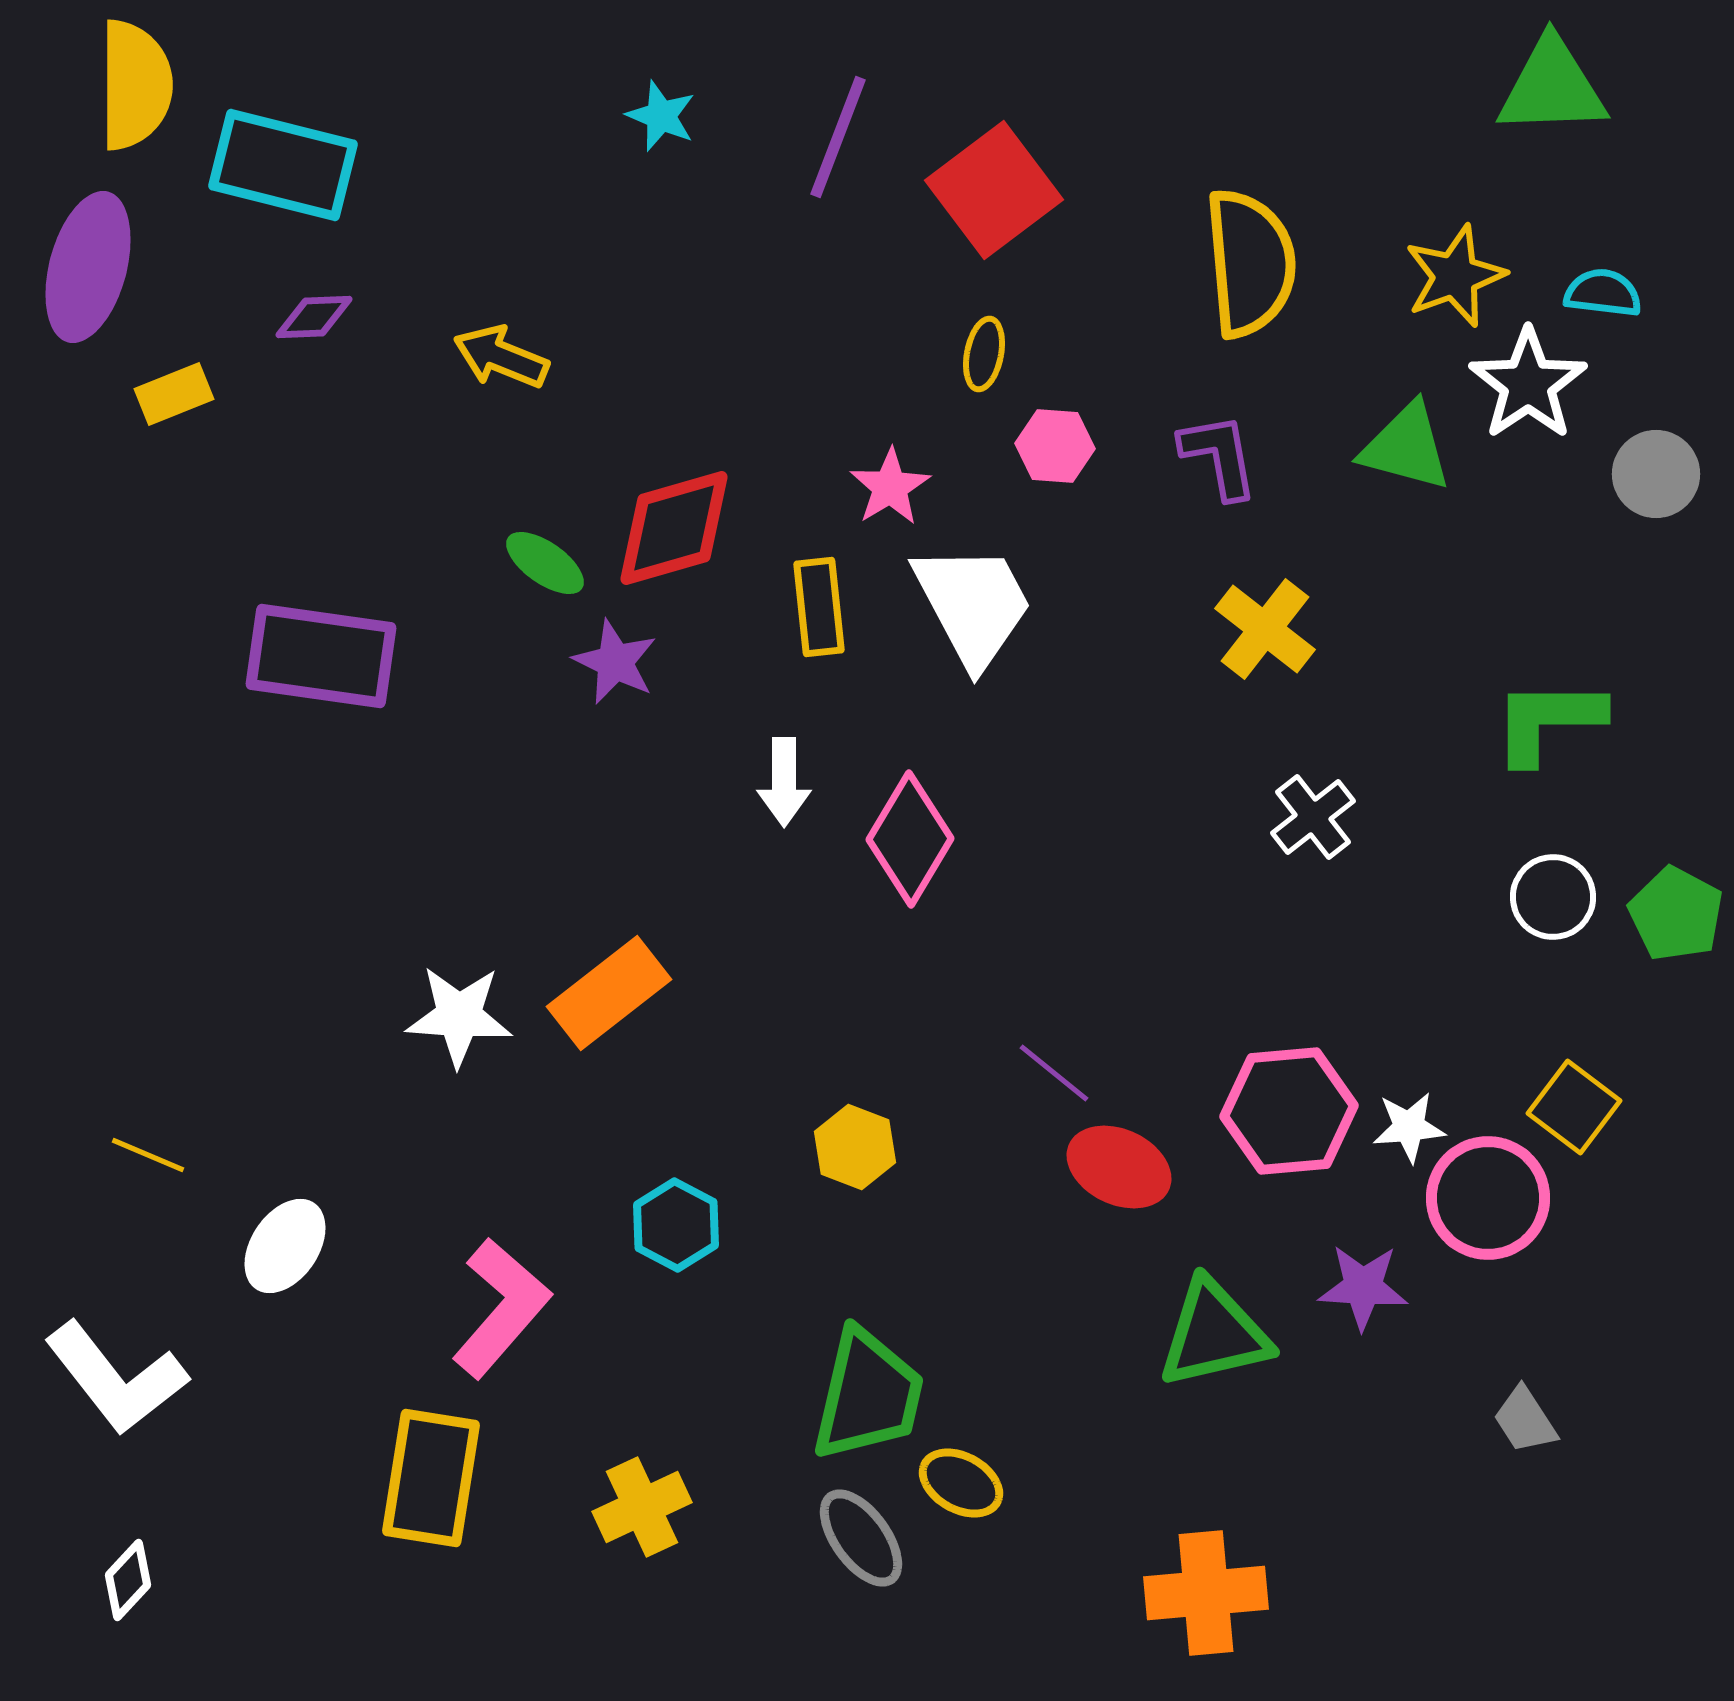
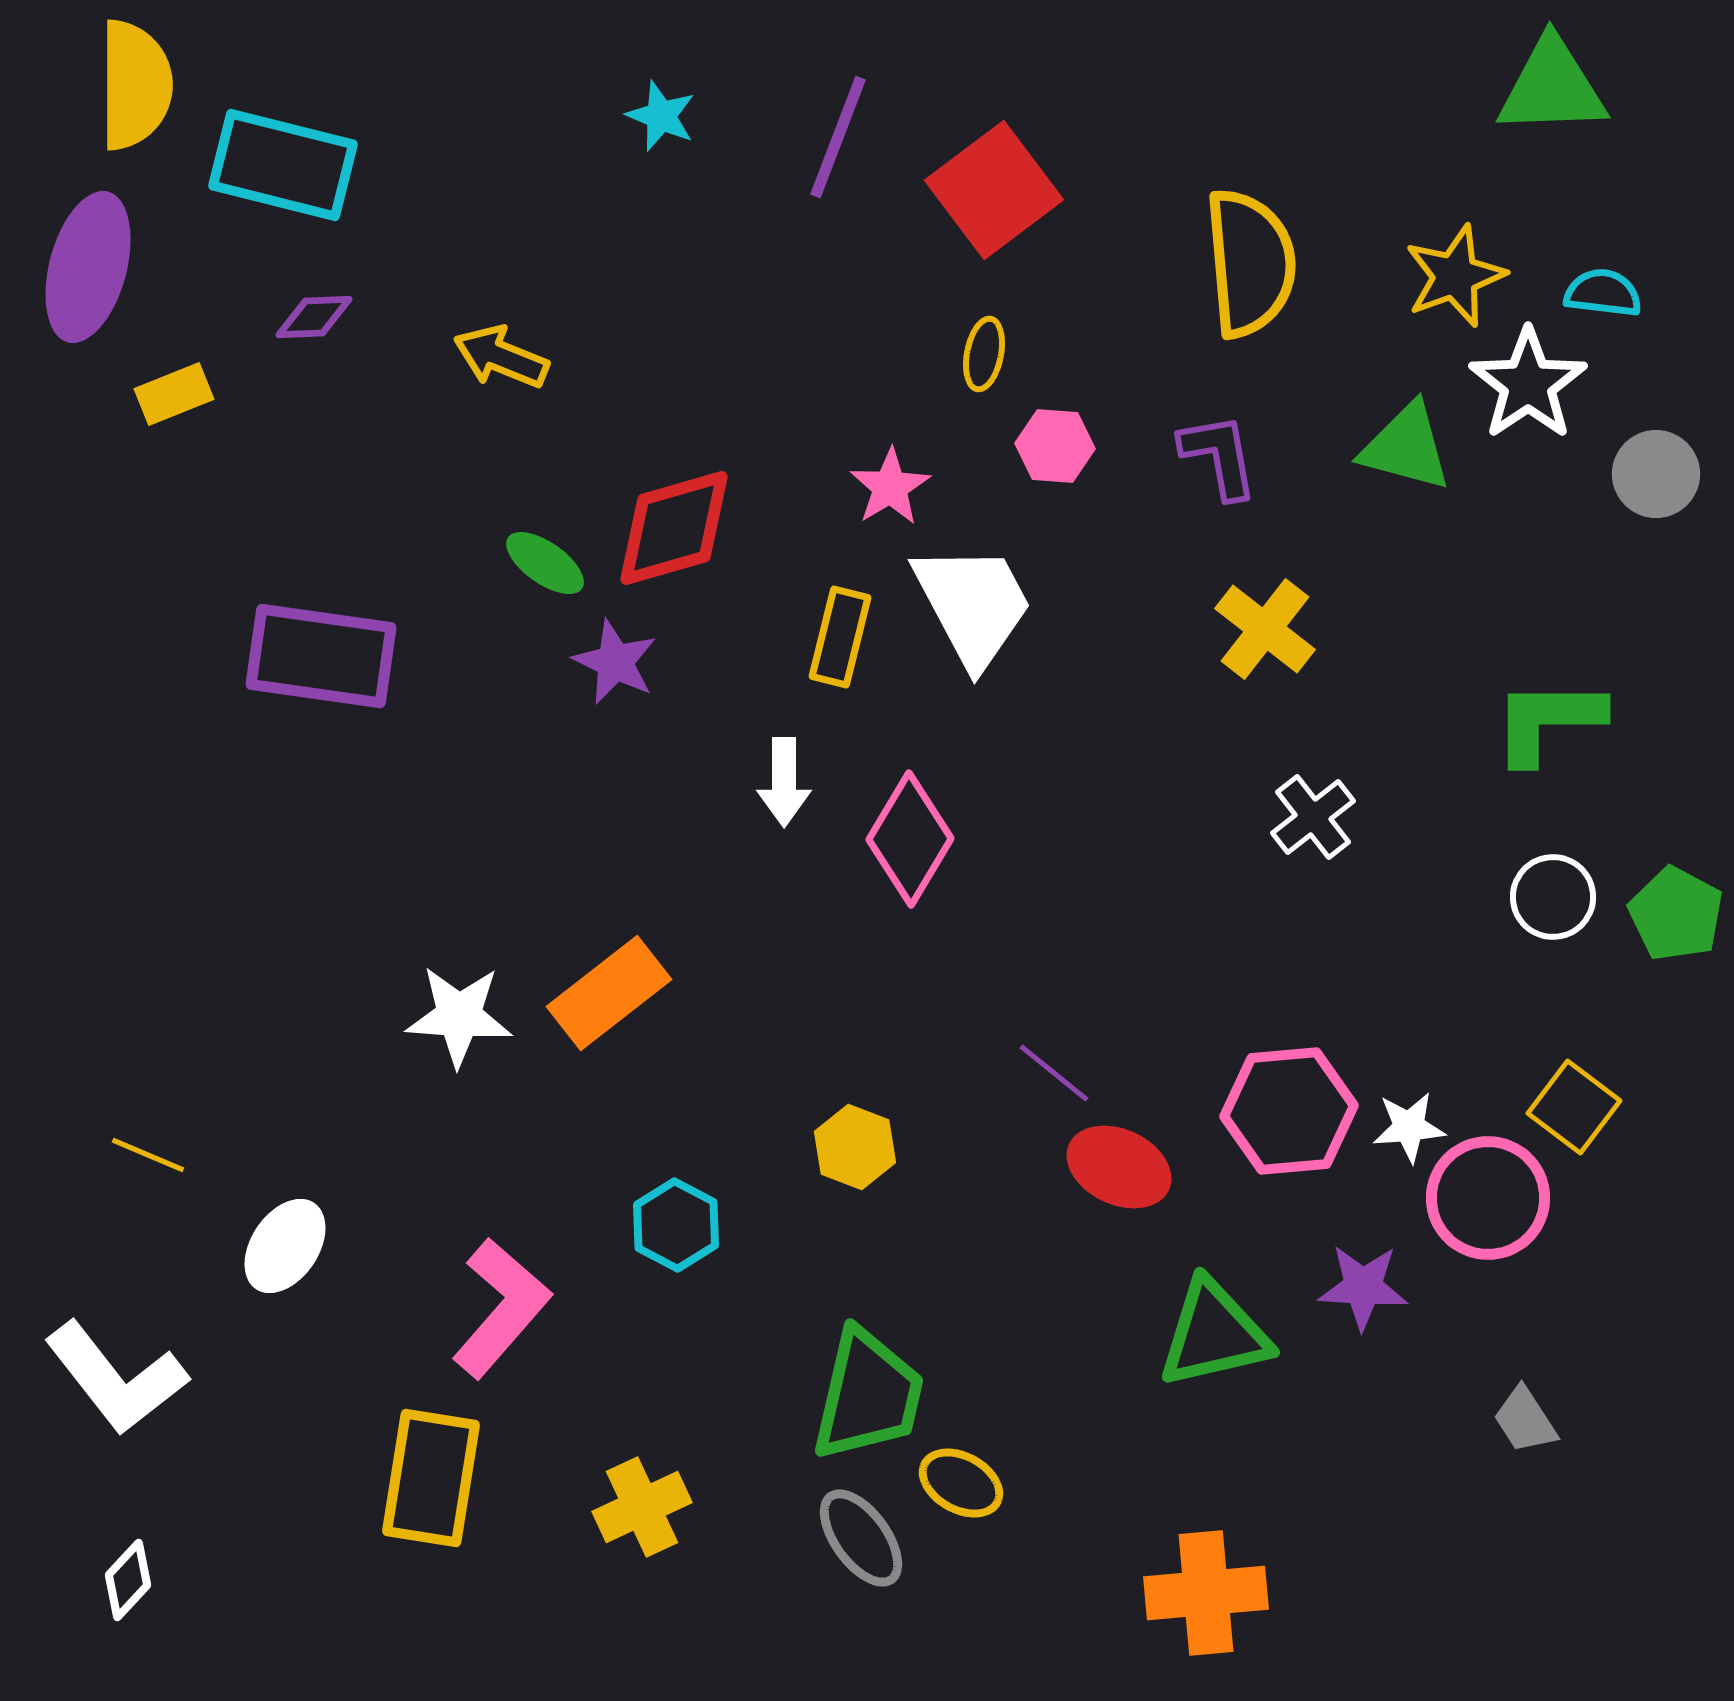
yellow rectangle at (819, 607): moved 21 px right, 30 px down; rotated 20 degrees clockwise
